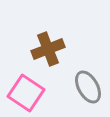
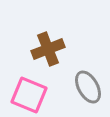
pink square: moved 3 px right, 2 px down; rotated 12 degrees counterclockwise
